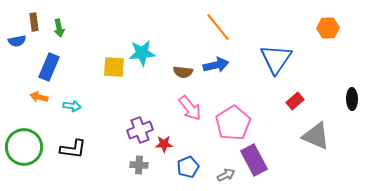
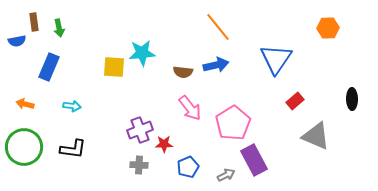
orange arrow: moved 14 px left, 7 px down
